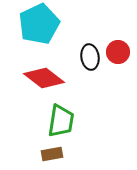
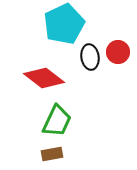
cyan pentagon: moved 25 px right
green trapezoid: moved 4 px left; rotated 16 degrees clockwise
